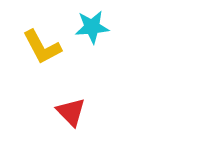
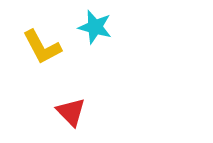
cyan star: moved 3 px right; rotated 20 degrees clockwise
